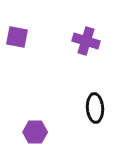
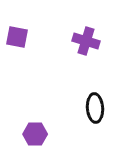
purple hexagon: moved 2 px down
